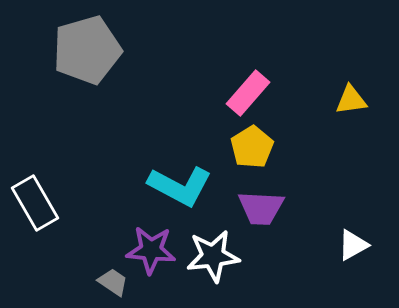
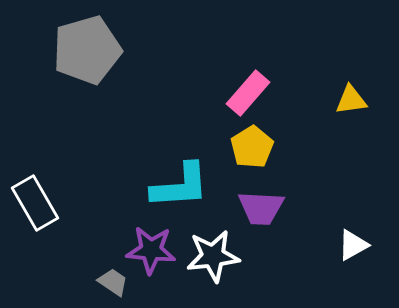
cyan L-shape: rotated 32 degrees counterclockwise
